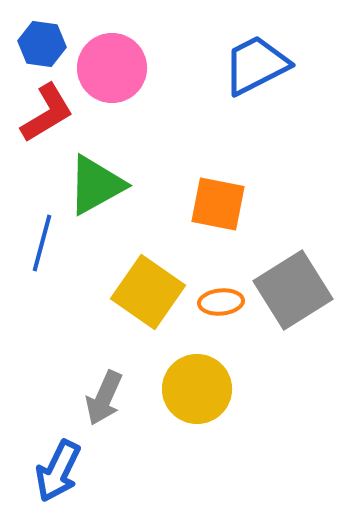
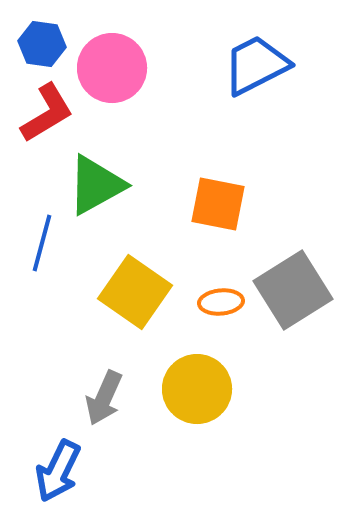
yellow square: moved 13 px left
